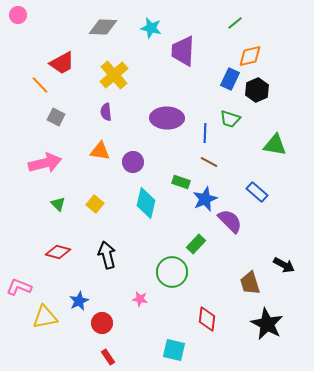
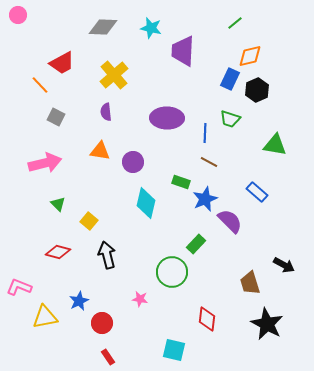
yellow square at (95, 204): moved 6 px left, 17 px down
